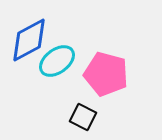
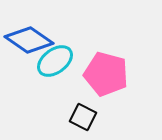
blue diamond: rotated 63 degrees clockwise
cyan ellipse: moved 2 px left
